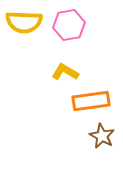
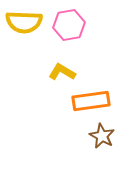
yellow L-shape: moved 3 px left
